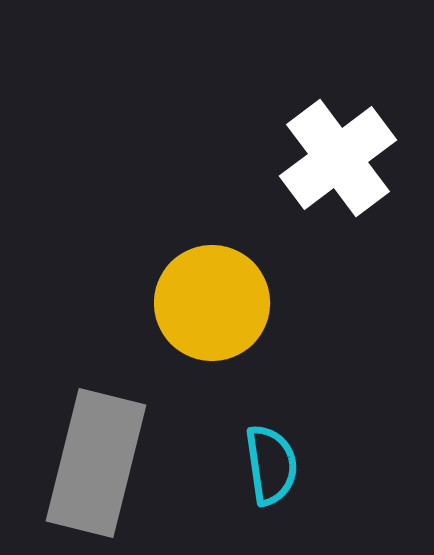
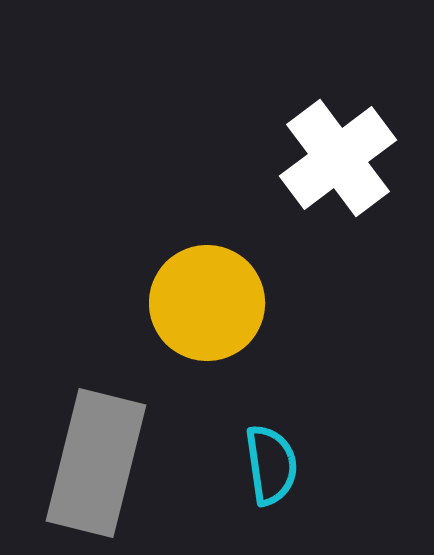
yellow circle: moved 5 px left
